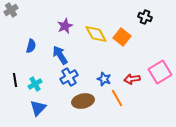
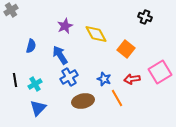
orange square: moved 4 px right, 12 px down
